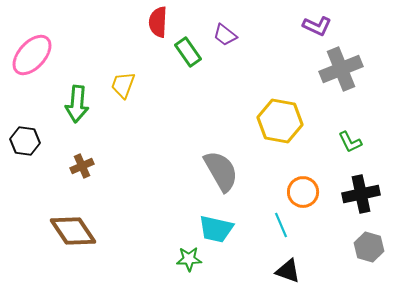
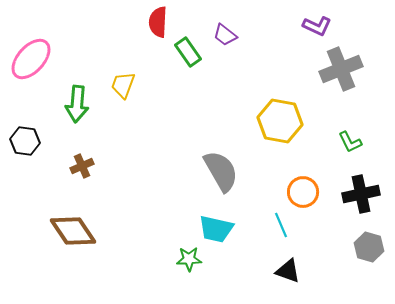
pink ellipse: moved 1 px left, 4 px down
